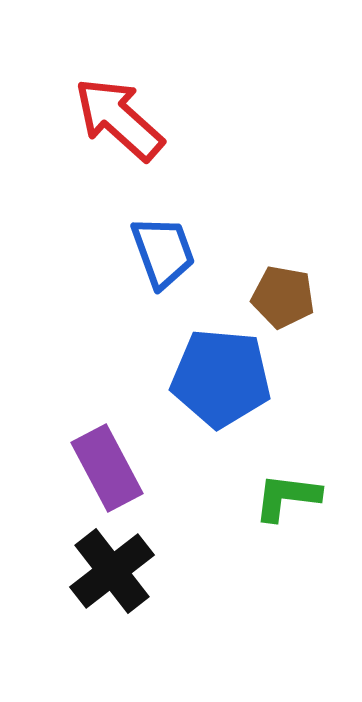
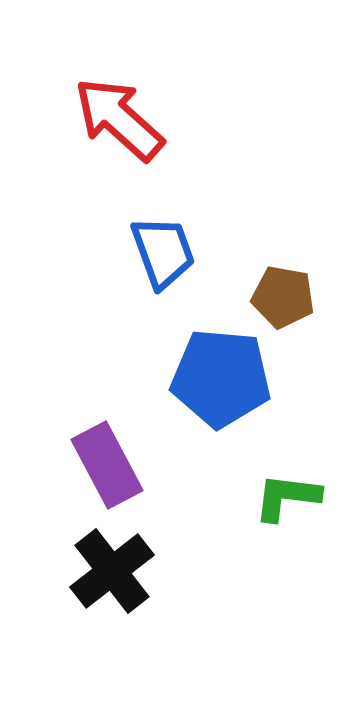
purple rectangle: moved 3 px up
